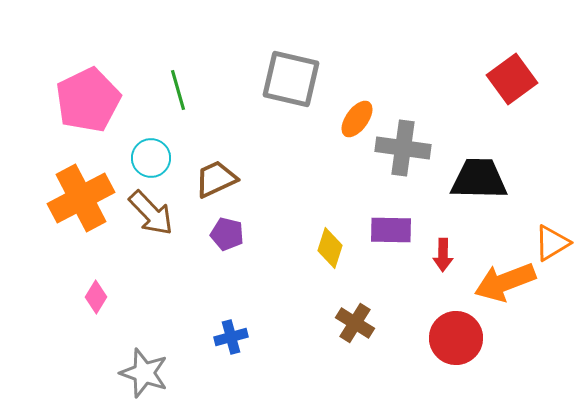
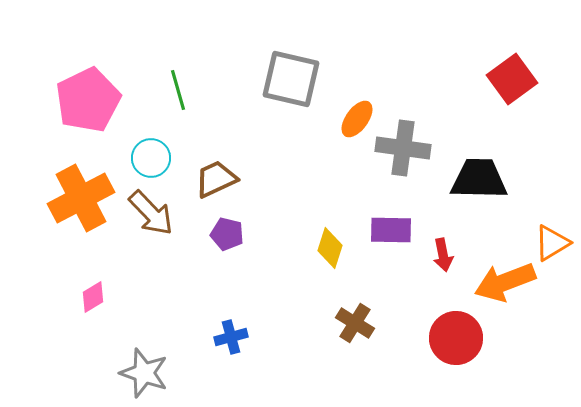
red arrow: rotated 12 degrees counterclockwise
pink diamond: moved 3 px left; rotated 28 degrees clockwise
